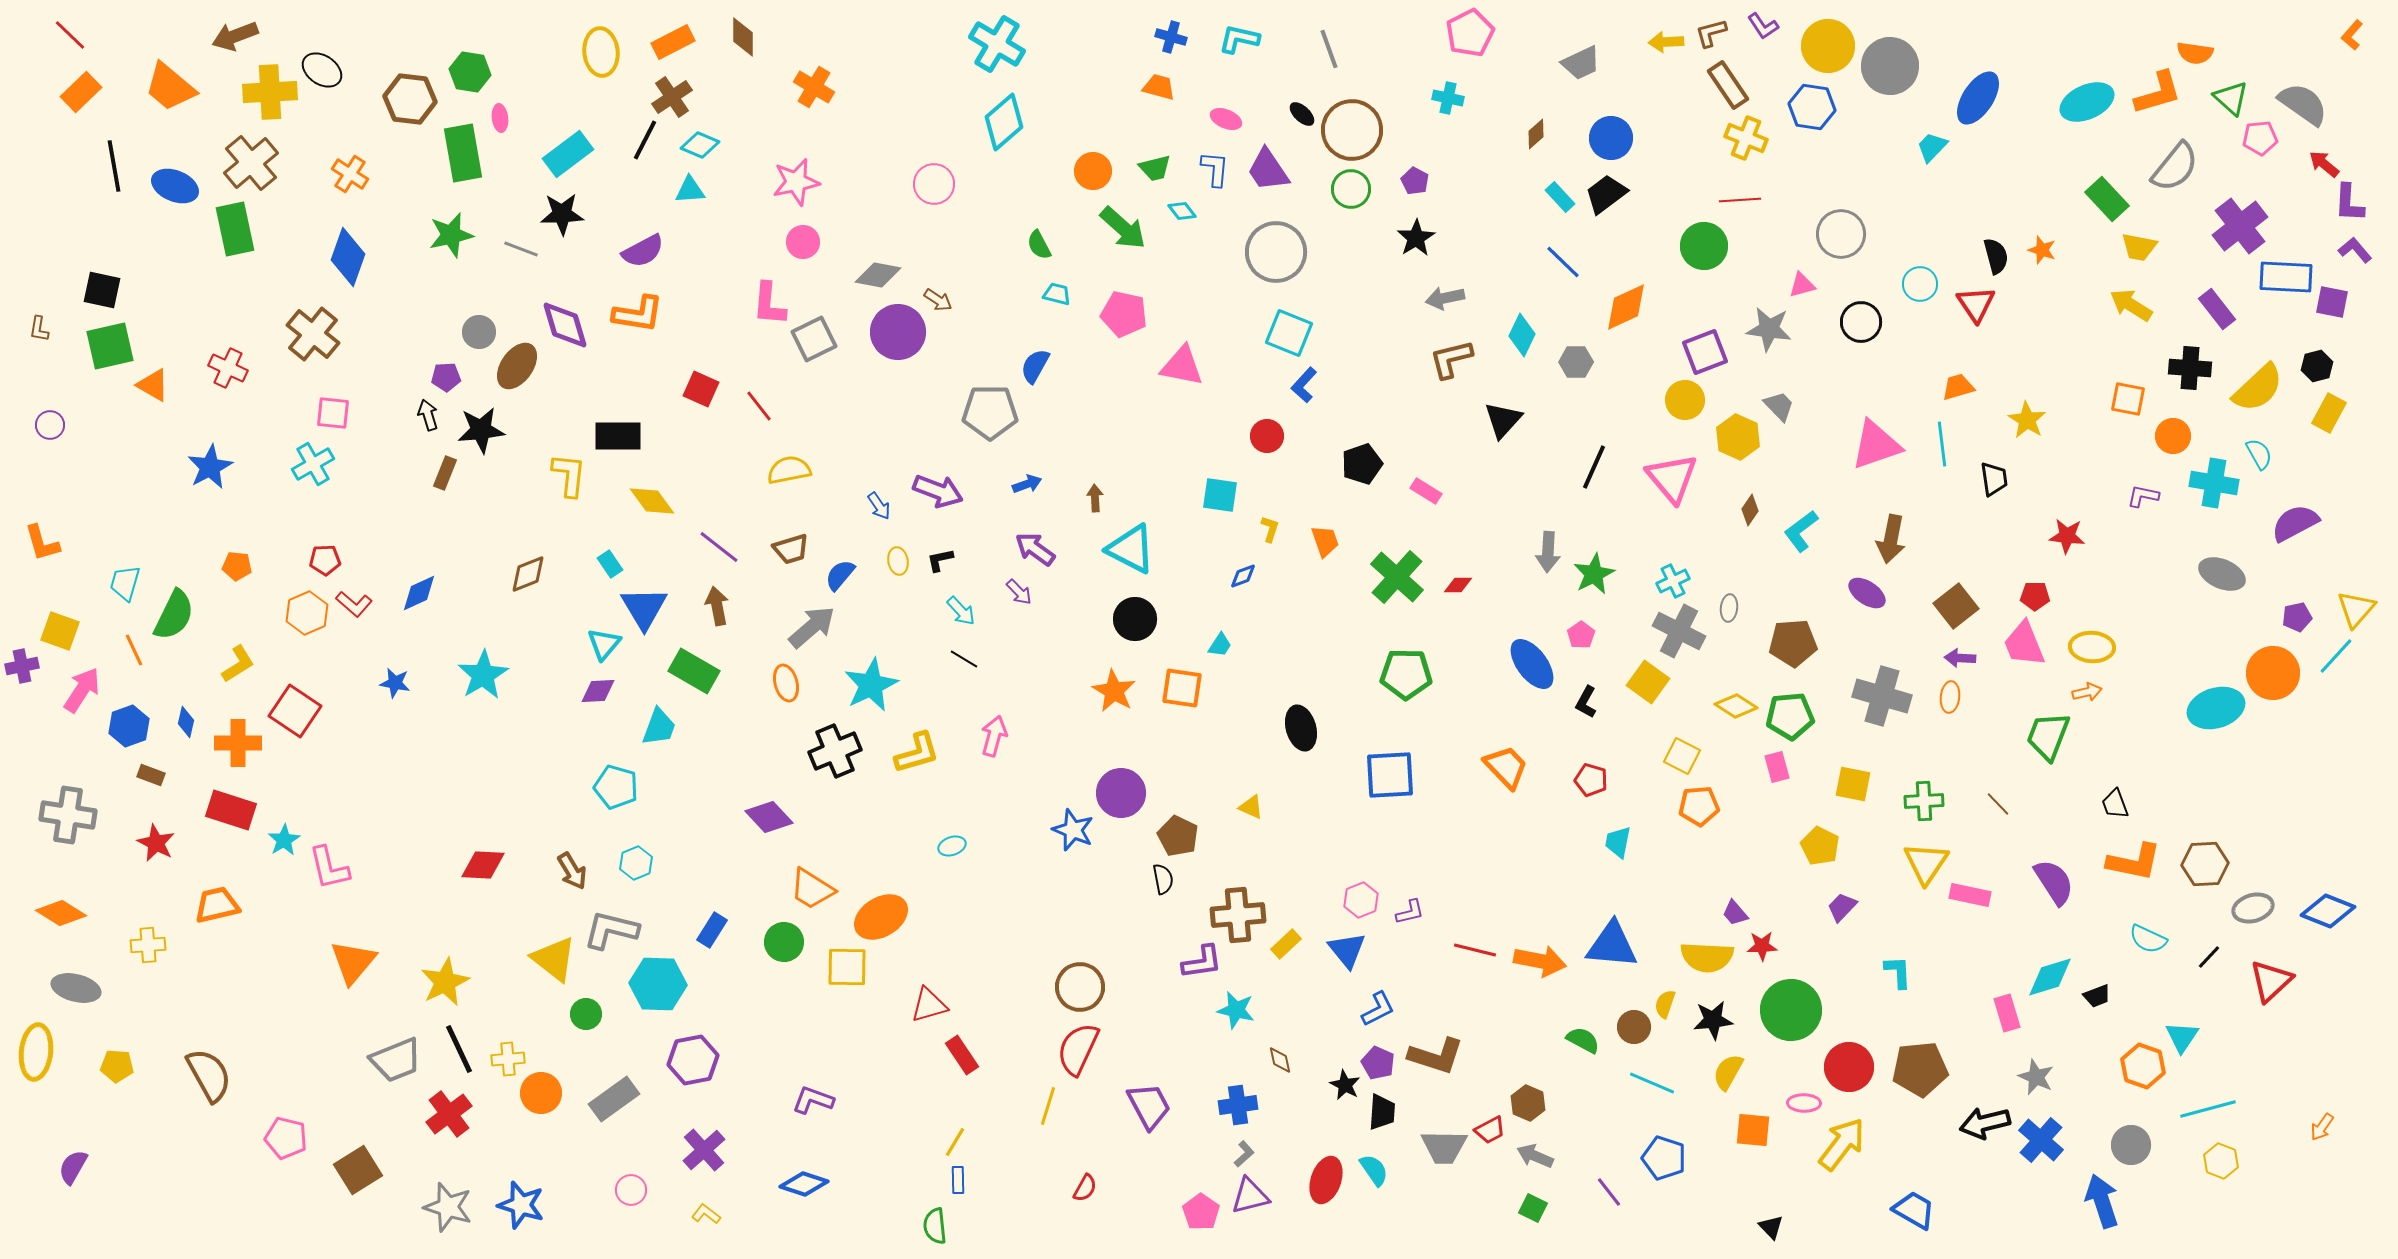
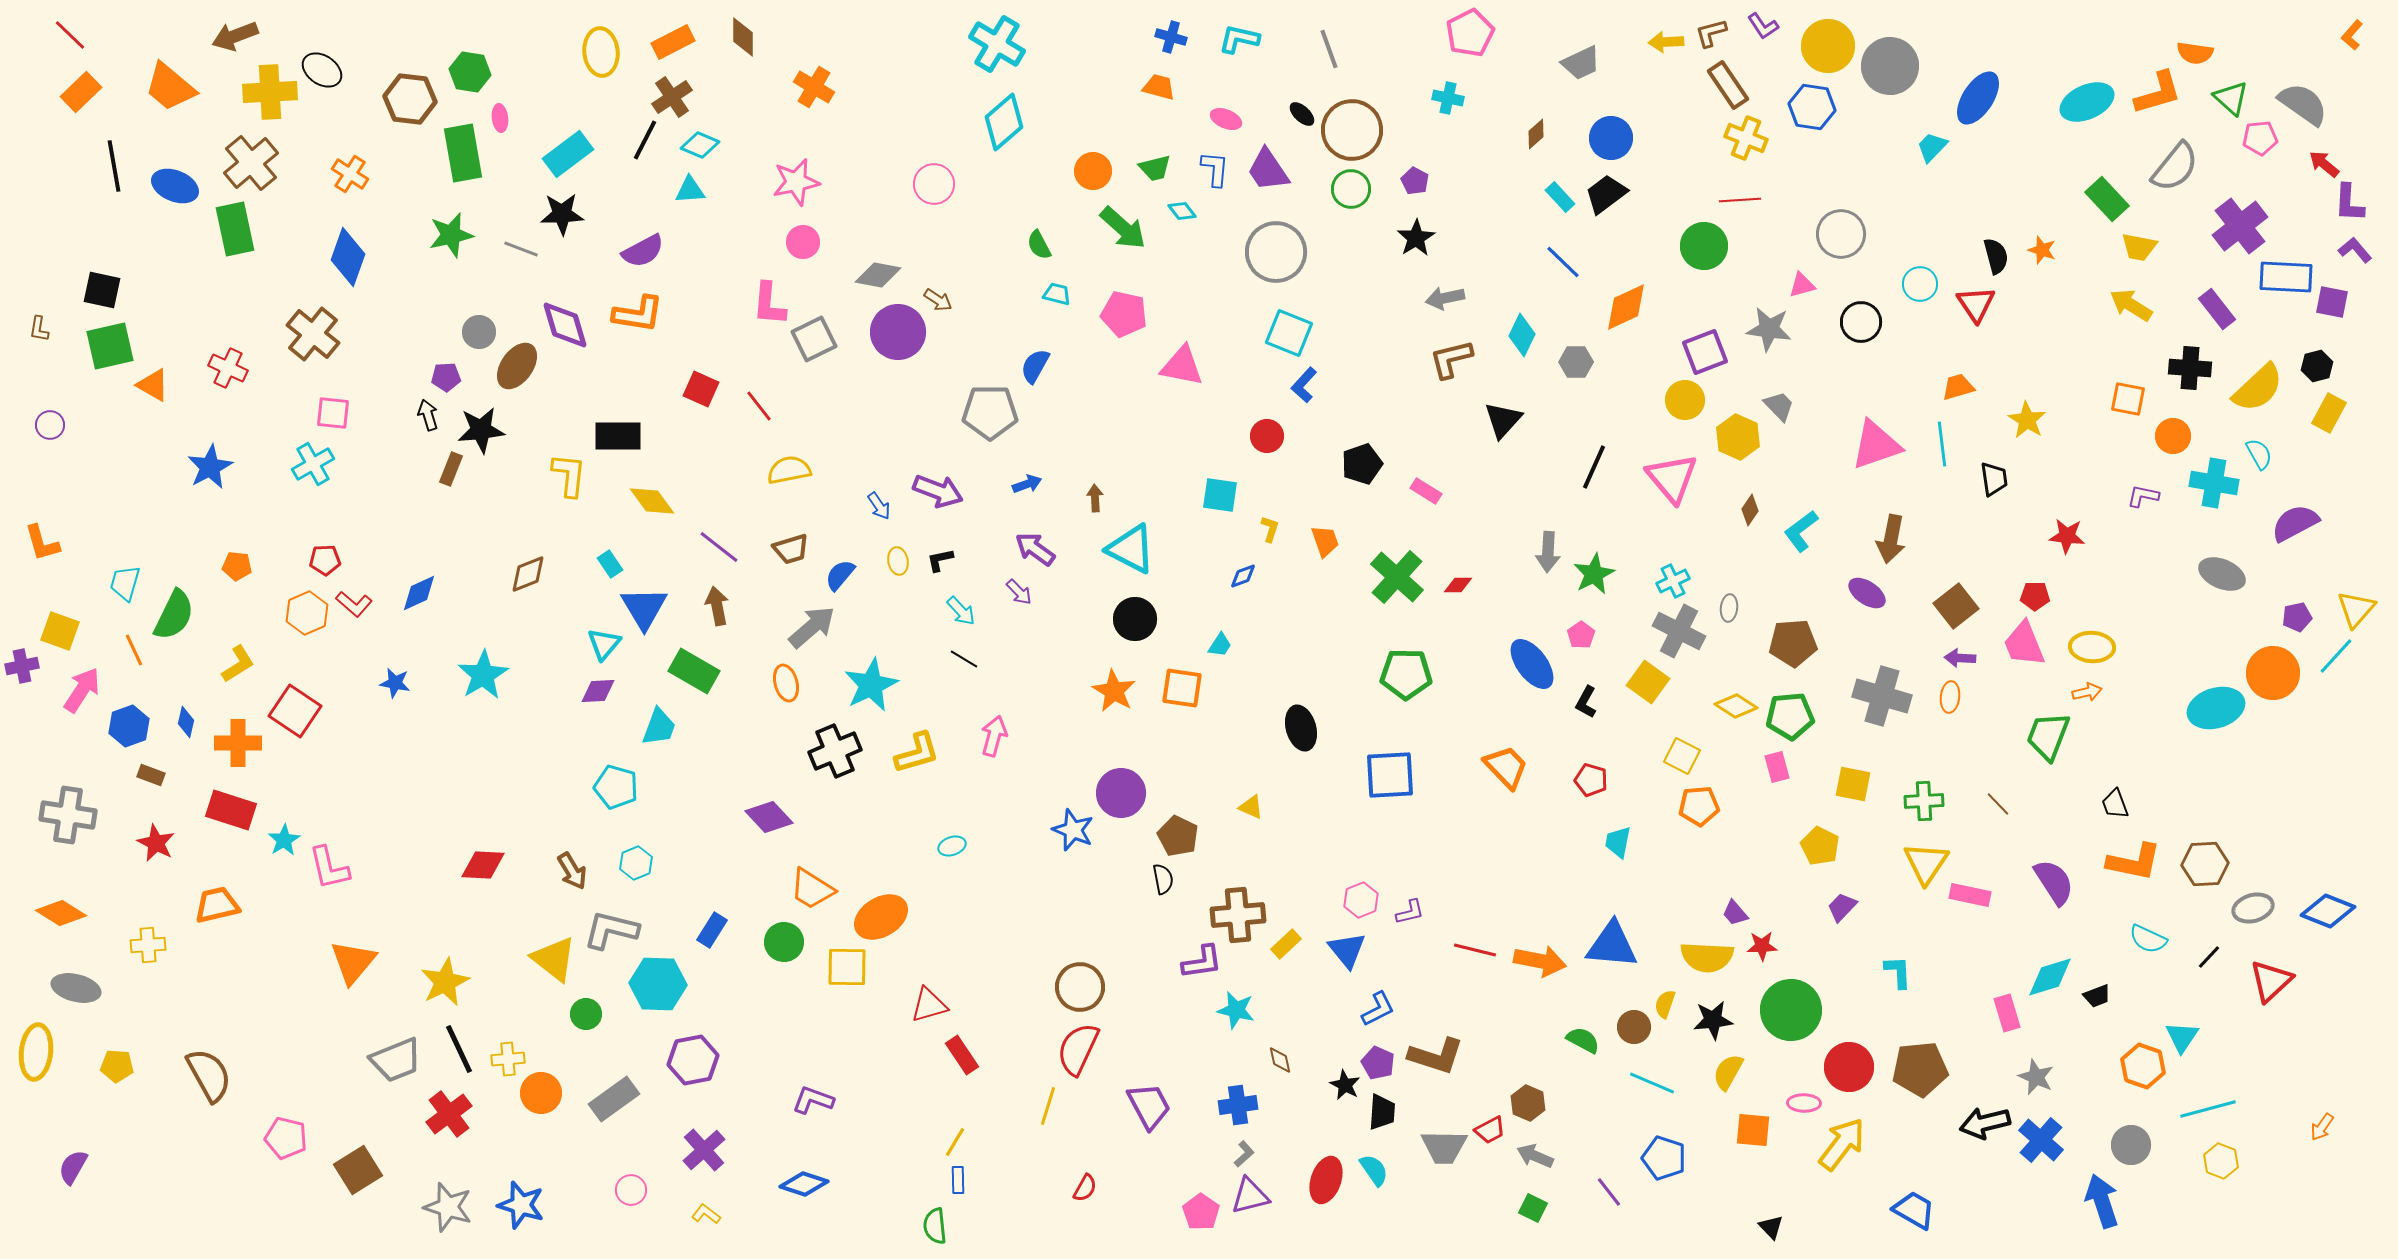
brown rectangle at (445, 473): moved 6 px right, 4 px up
